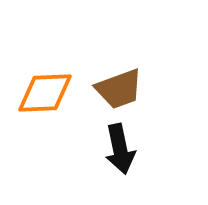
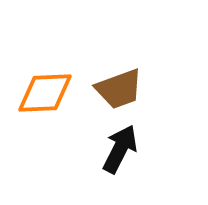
black arrow: rotated 141 degrees counterclockwise
